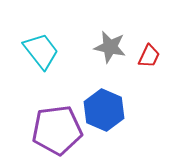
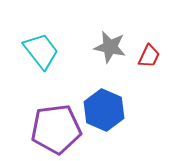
purple pentagon: moved 1 px left, 1 px up
